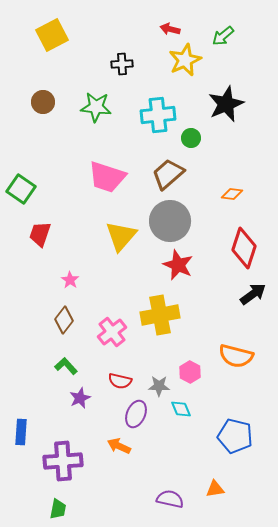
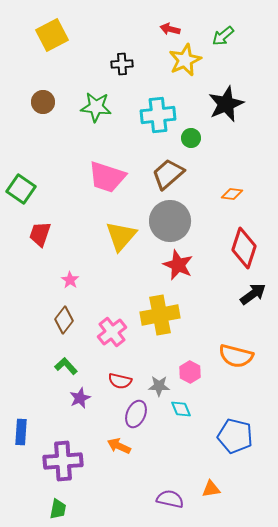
orange triangle: moved 4 px left
